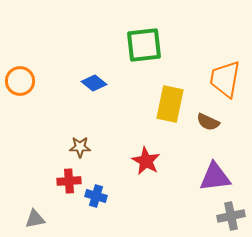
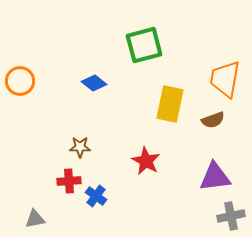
green square: rotated 9 degrees counterclockwise
brown semicircle: moved 5 px right, 2 px up; rotated 45 degrees counterclockwise
blue cross: rotated 20 degrees clockwise
